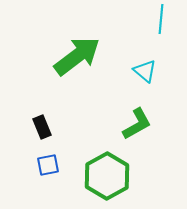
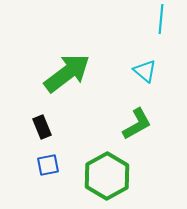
green arrow: moved 10 px left, 17 px down
